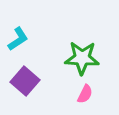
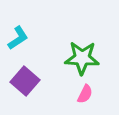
cyan L-shape: moved 1 px up
